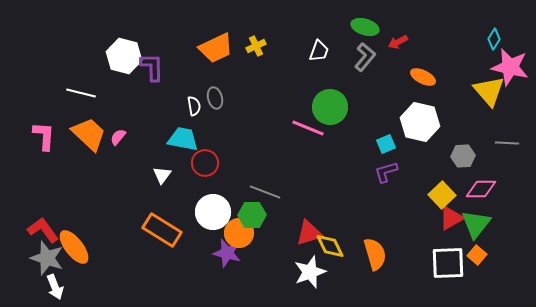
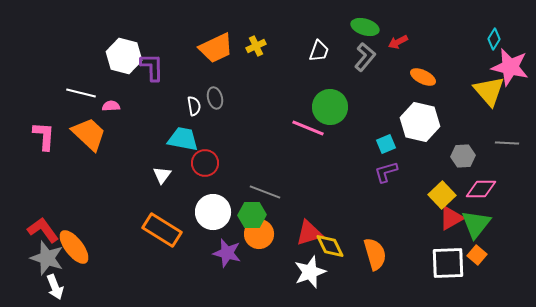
pink semicircle at (118, 137): moved 7 px left, 31 px up; rotated 48 degrees clockwise
orange circle at (239, 233): moved 20 px right, 1 px down
